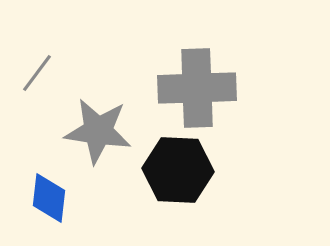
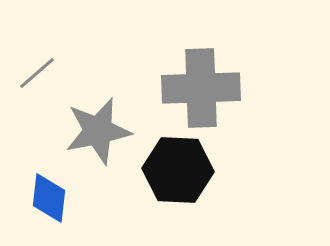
gray line: rotated 12 degrees clockwise
gray cross: moved 4 px right
gray star: rotated 20 degrees counterclockwise
